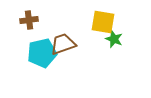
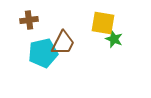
yellow square: moved 1 px down
brown trapezoid: moved 1 px up; rotated 136 degrees clockwise
cyan pentagon: moved 1 px right
